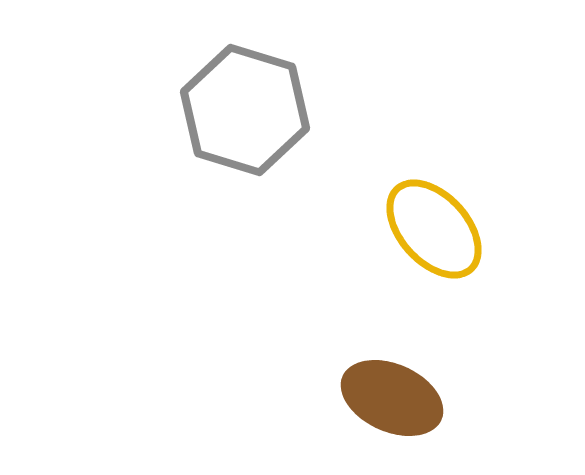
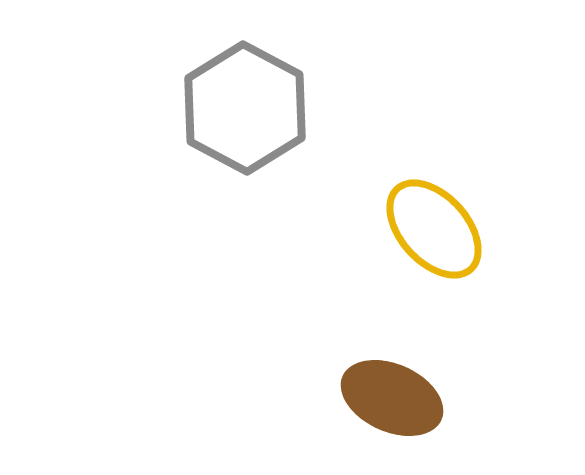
gray hexagon: moved 2 px up; rotated 11 degrees clockwise
